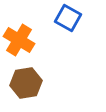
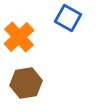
orange cross: moved 3 px up; rotated 16 degrees clockwise
